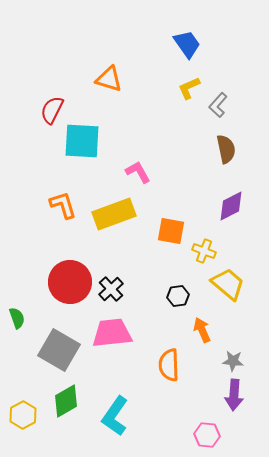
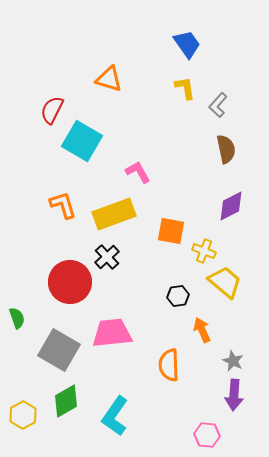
yellow L-shape: moved 4 px left; rotated 105 degrees clockwise
cyan square: rotated 27 degrees clockwise
yellow trapezoid: moved 3 px left, 2 px up
black cross: moved 4 px left, 32 px up
gray star: rotated 20 degrees clockwise
